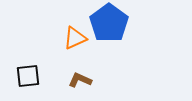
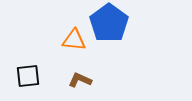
orange triangle: moved 1 px left, 2 px down; rotated 30 degrees clockwise
